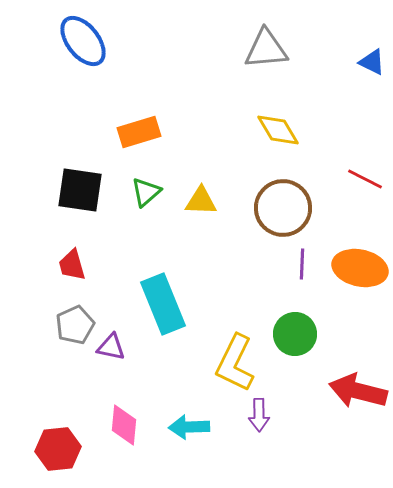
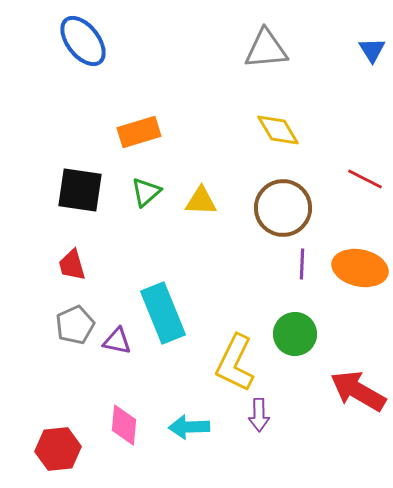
blue triangle: moved 12 px up; rotated 32 degrees clockwise
cyan rectangle: moved 9 px down
purple triangle: moved 6 px right, 6 px up
red arrow: rotated 16 degrees clockwise
